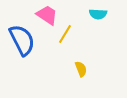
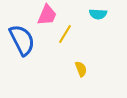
pink trapezoid: rotated 80 degrees clockwise
